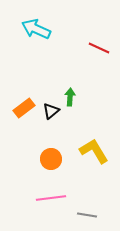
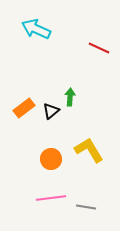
yellow L-shape: moved 5 px left, 1 px up
gray line: moved 1 px left, 8 px up
